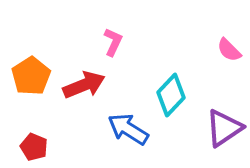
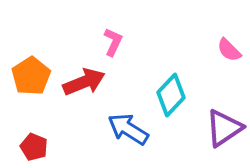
red arrow: moved 3 px up
